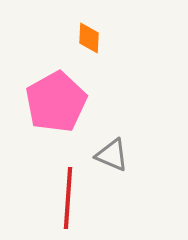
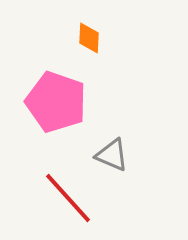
pink pentagon: rotated 24 degrees counterclockwise
red line: rotated 46 degrees counterclockwise
